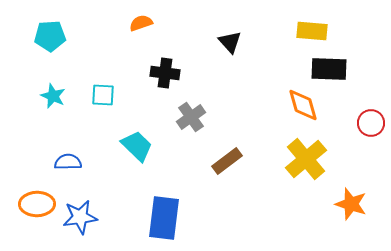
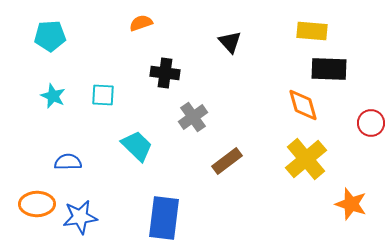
gray cross: moved 2 px right
